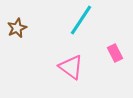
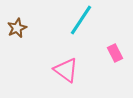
pink triangle: moved 5 px left, 3 px down
